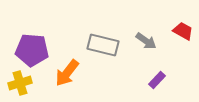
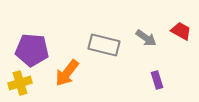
red trapezoid: moved 2 px left
gray arrow: moved 3 px up
gray rectangle: moved 1 px right
purple rectangle: rotated 60 degrees counterclockwise
